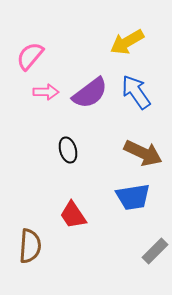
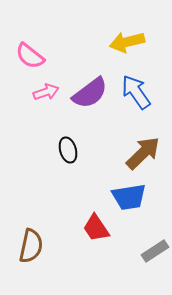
yellow arrow: rotated 16 degrees clockwise
pink semicircle: rotated 92 degrees counterclockwise
pink arrow: rotated 20 degrees counterclockwise
brown arrow: rotated 69 degrees counterclockwise
blue trapezoid: moved 4 px left
red trapezoid: moved 23 px right, 13 px down
brown semicircle: moved 1 px right; rotated 8 degrees clockwise
gray rectangle: rotated 12 degrees clockwise
